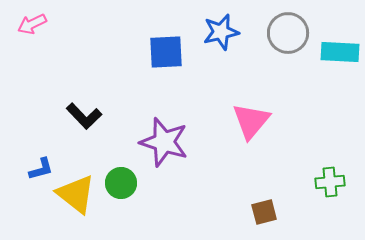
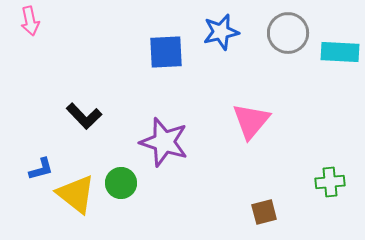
pink arrow: moved 2 px left, 3 px up; rotated 76 degrees counterclockwise
